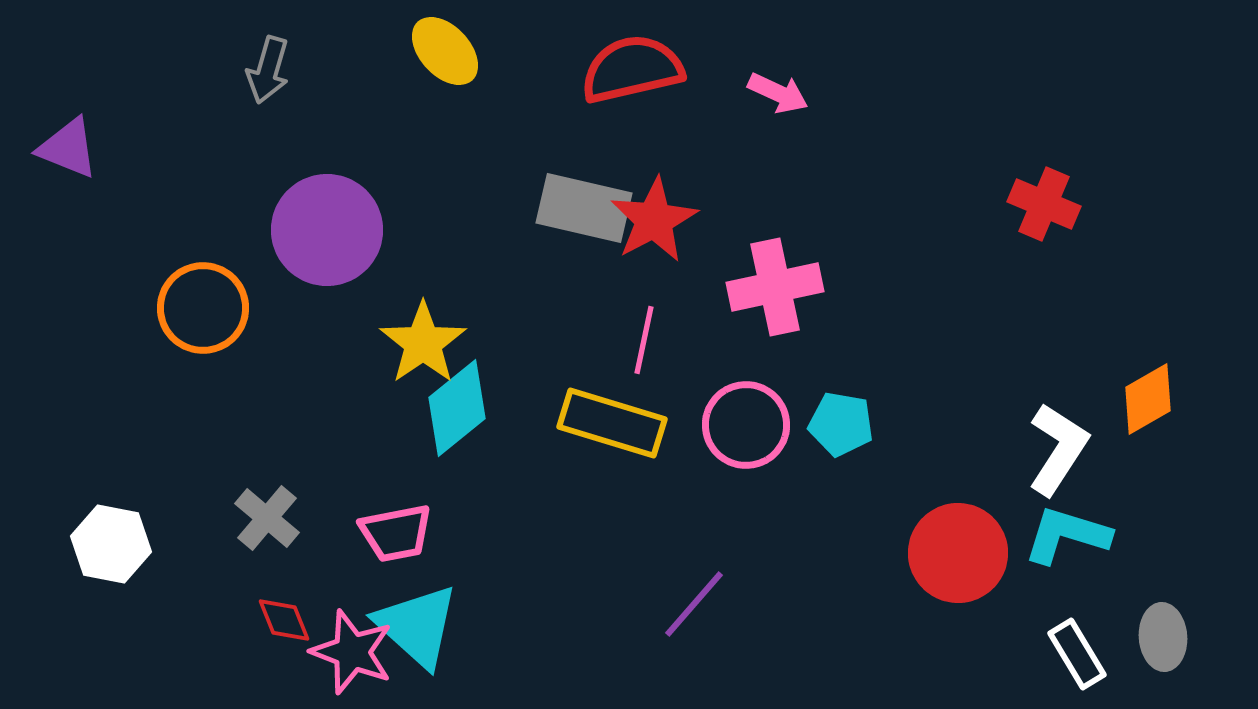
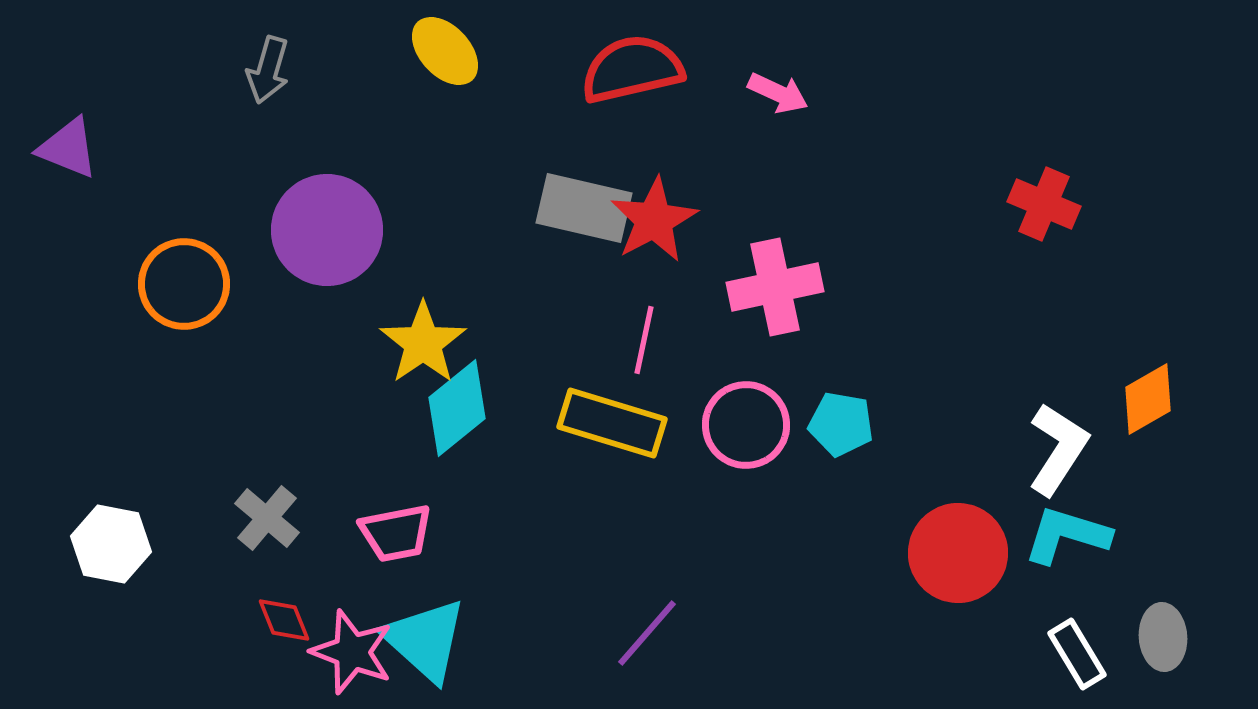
orange circle: moved 19 px left, 24 px up
purple line: moved 47 px left, 29 px down
cyan triangle: moved 8 px right, 14 px down
